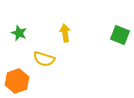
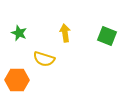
green square: moved 13 px left, 1 px down
orange hexagon: moved 1 px up; rotated 20 degrees clockwise
